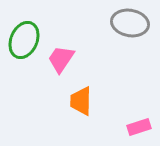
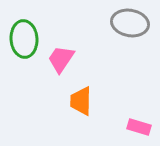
green ellipse: moved 1 px up; rotated 27 degrees counterclockwise
pink rectangle: rotated 35 degrees clockwise
